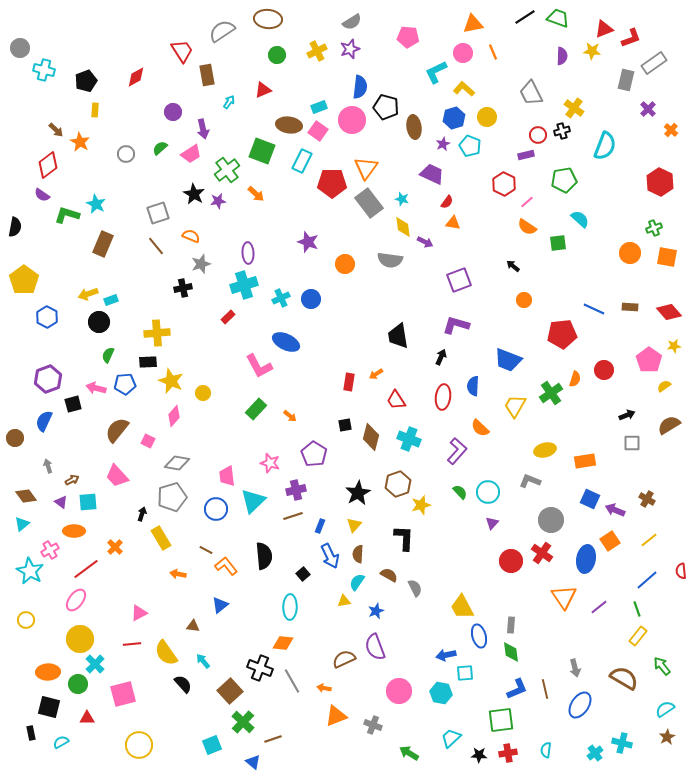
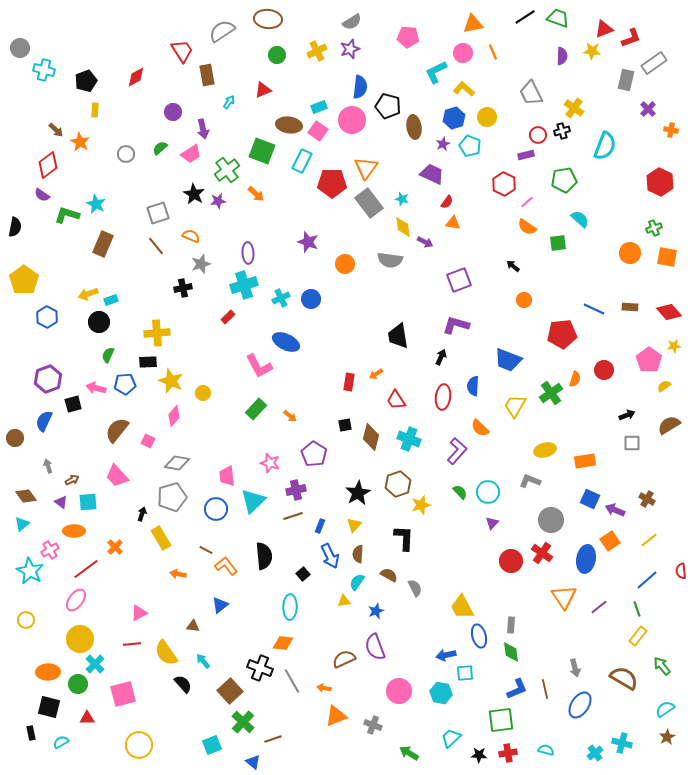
black pentagon at (386, 107): moved 2 px right, 1 px up
orange cross at (671, 130): rotated 32 degrees counterclockwise
cyan semicircle at (546, 750): rotated 98 degrees clockwise
